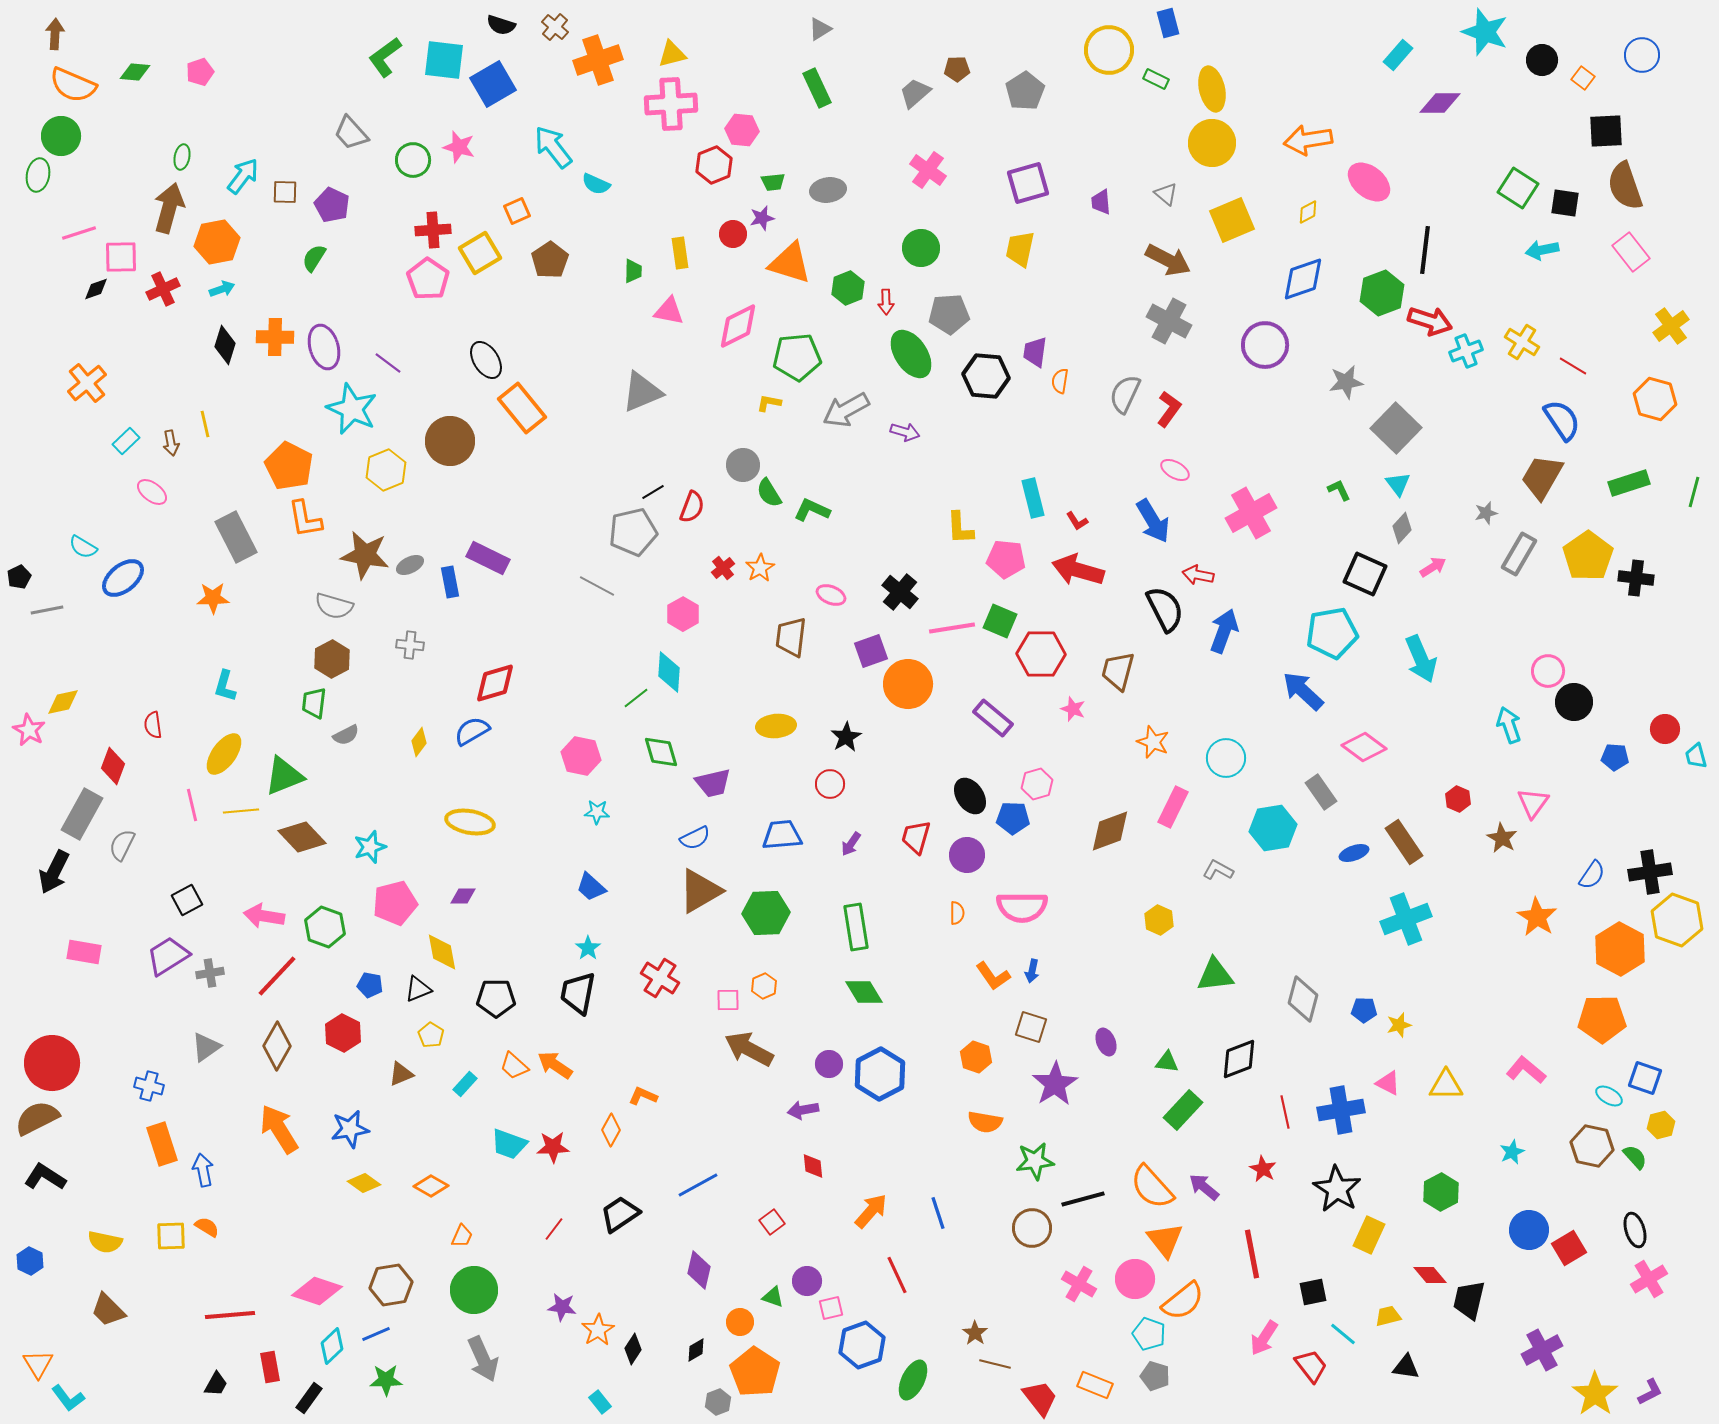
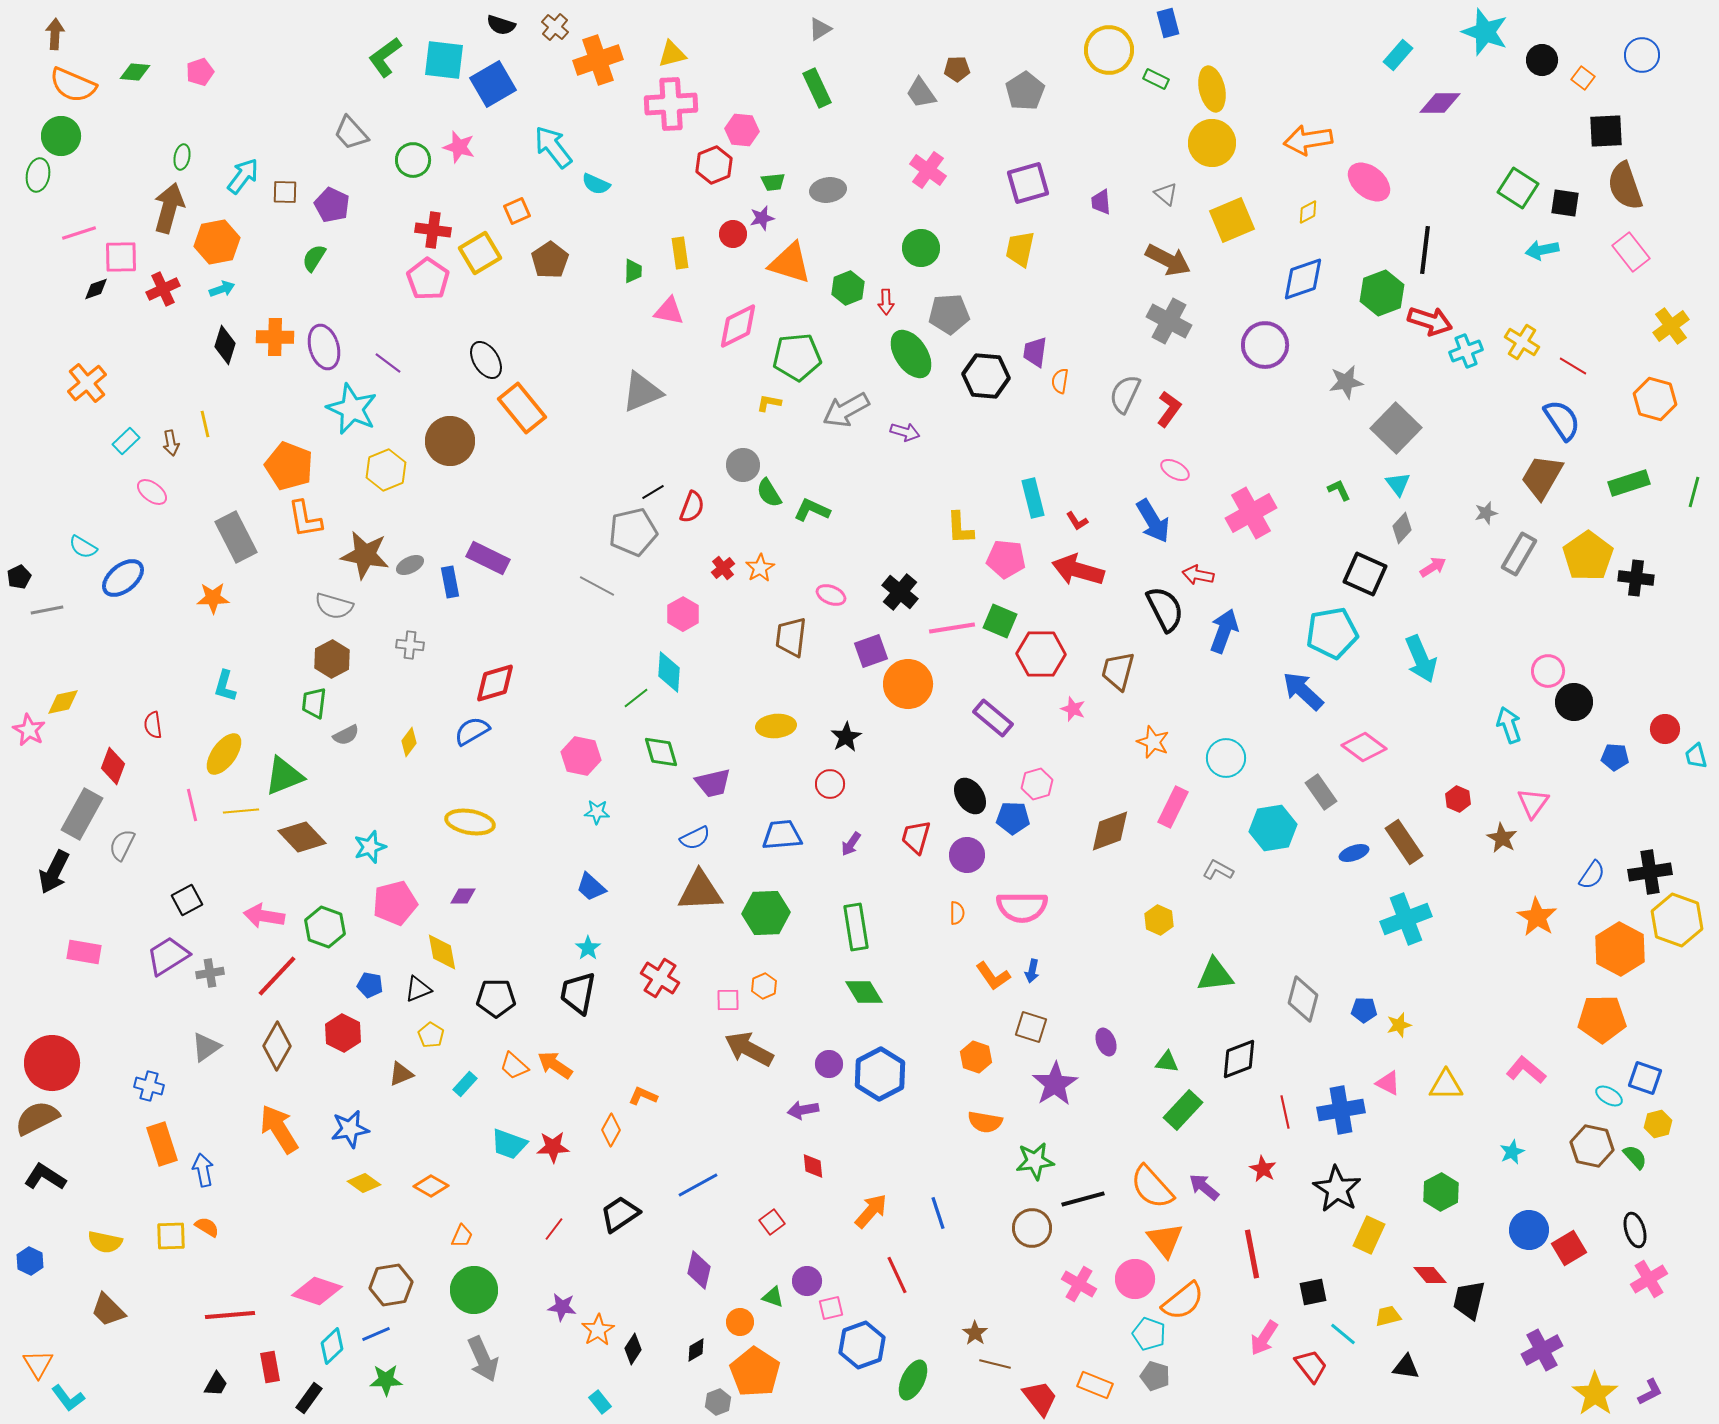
gray trapezoid at (915, 93): moved 6 px right; rotated 84 degrees counterclockwise
red cross at (433, 230): rotated 12 degrees clockwise
orange pentagon at (289, 466): rotated 6 degrees counterclockwise
yellow diamond at (419, 742): moved 10 px left
brown triangle at (700, 891): rotated 27 degrees clockwise
yellow hexagon at (1661, 1125): moved 3 px left, 1 px up
